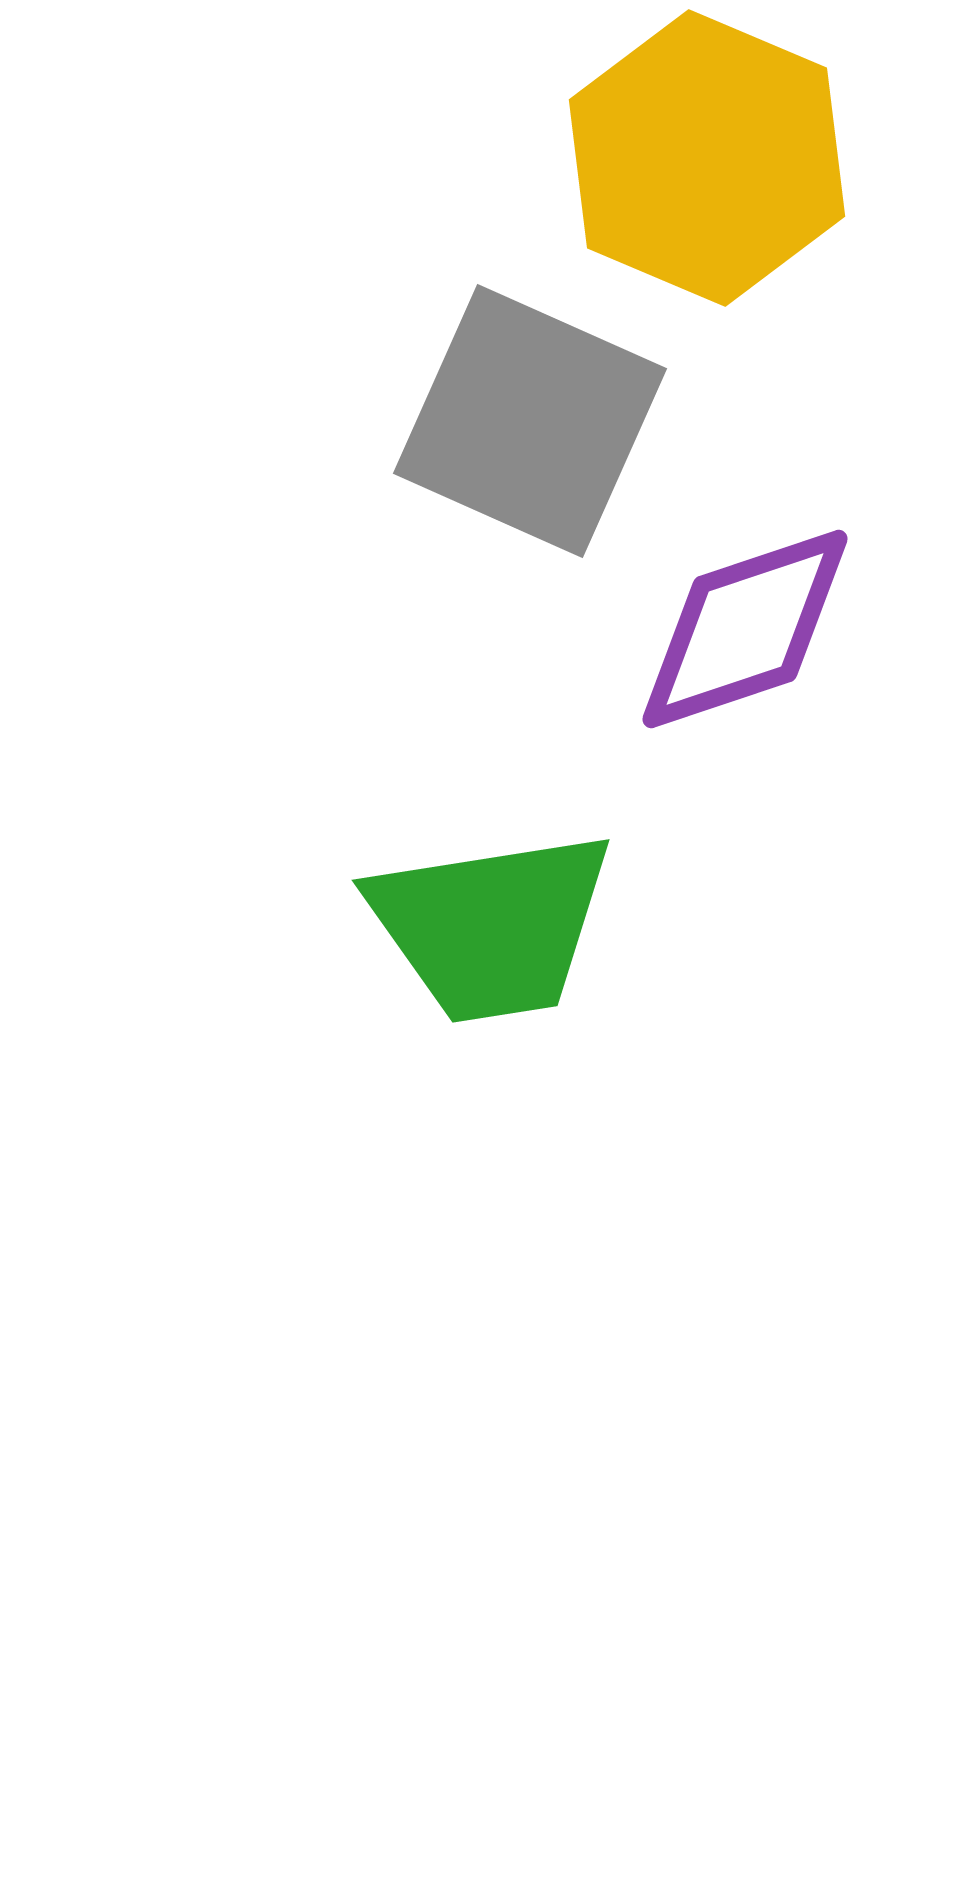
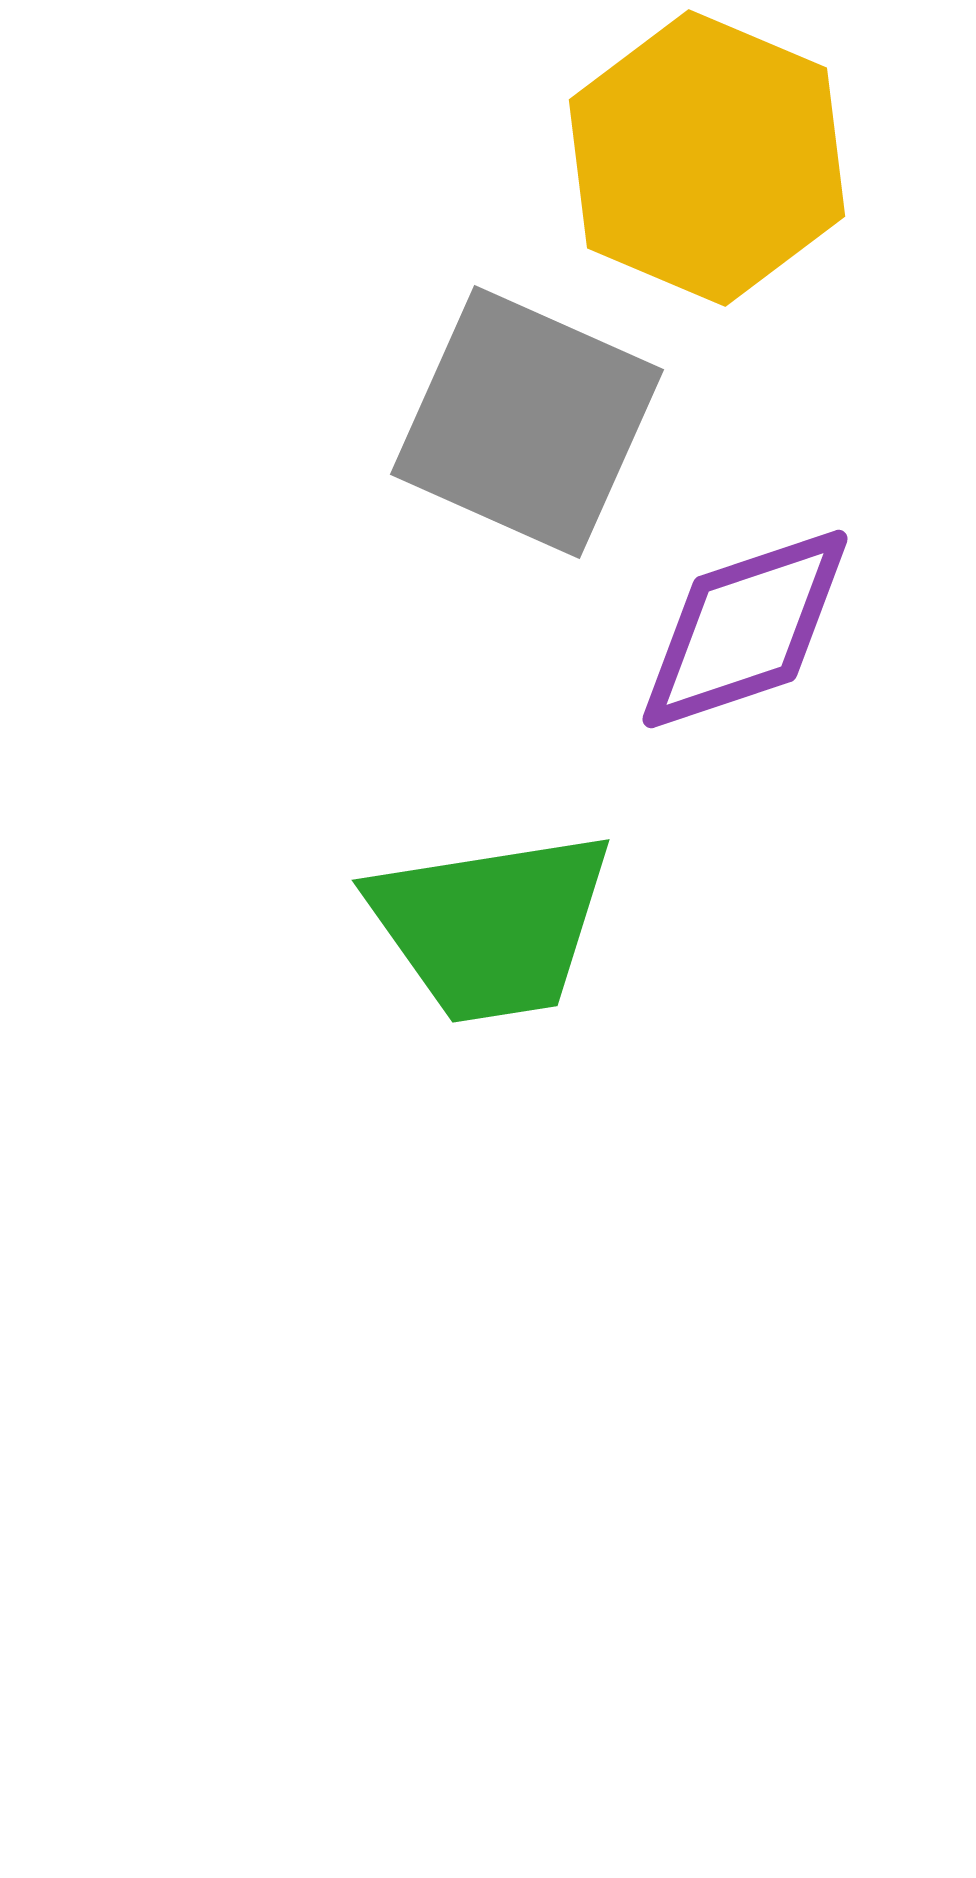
gray square: moved 3 px left, 1 px down
